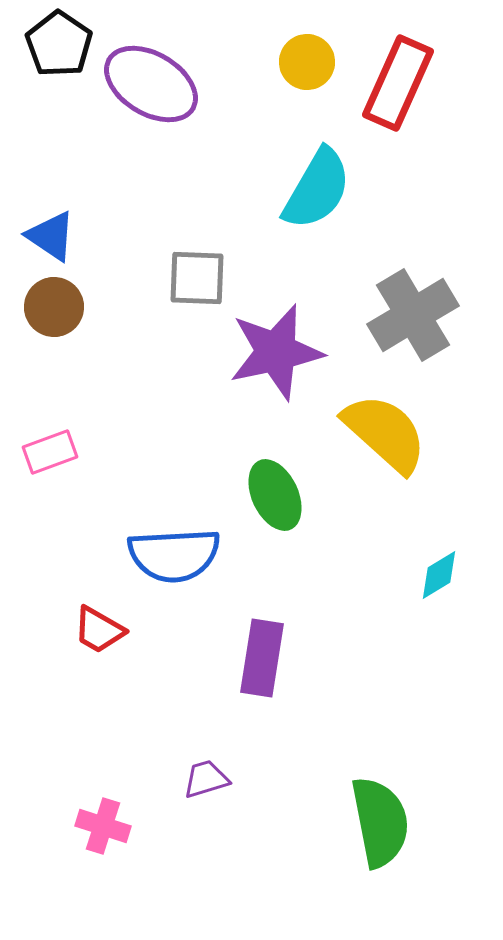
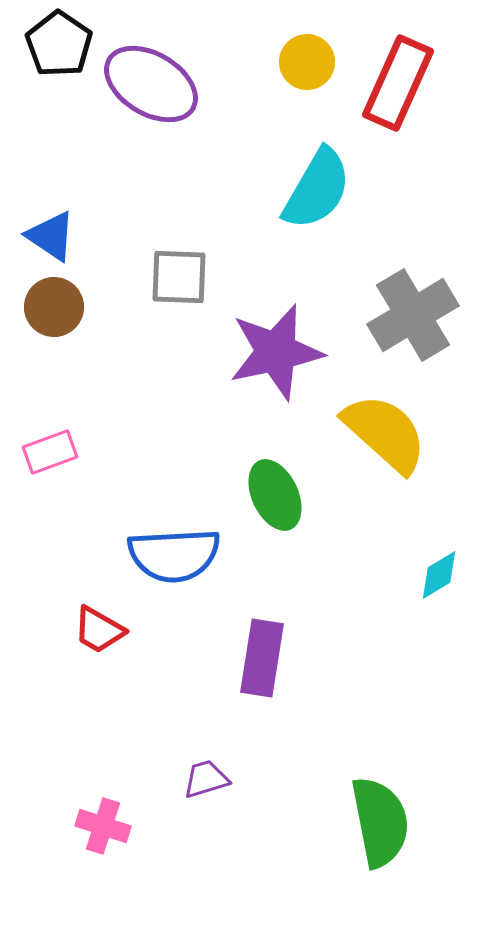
gray square: moved 18 px left, 1 px up
